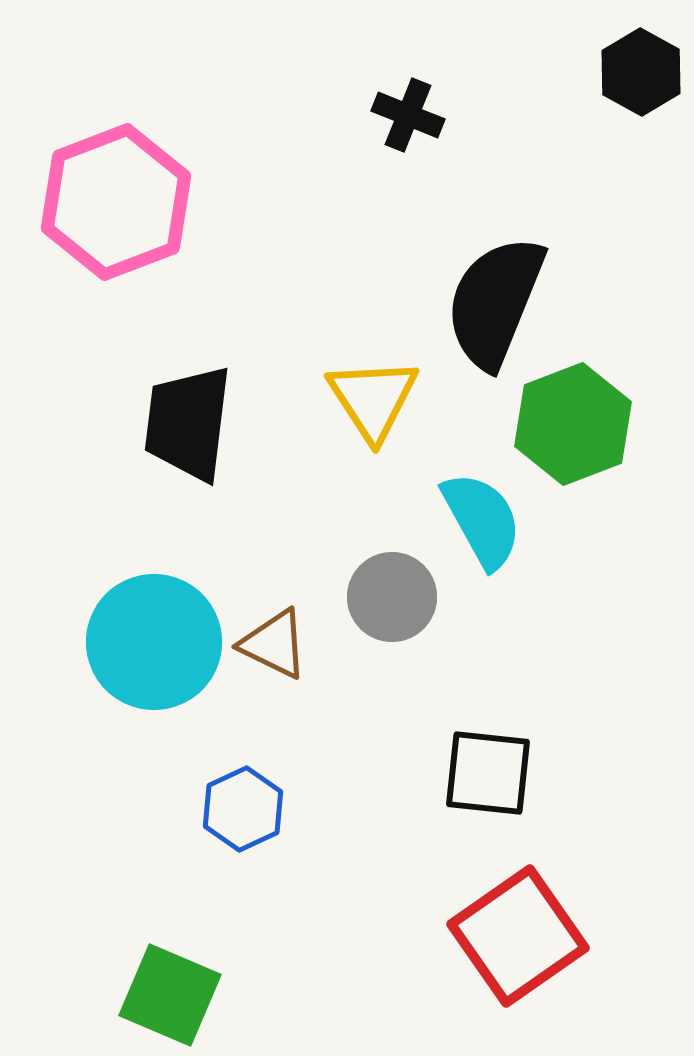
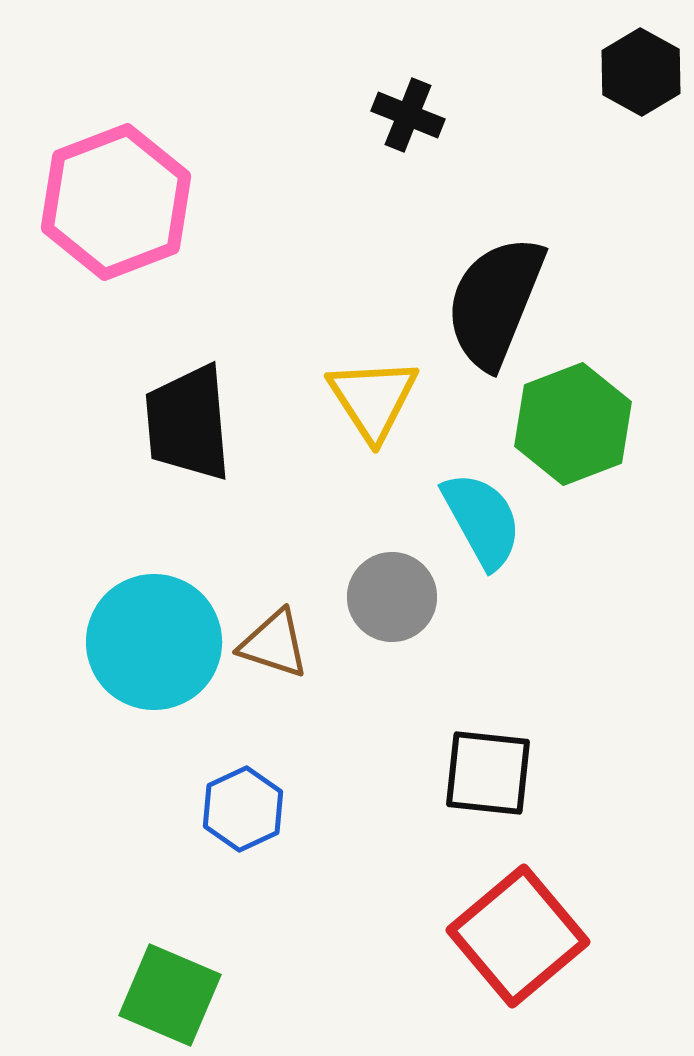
black trapezoid: rotated 12 degrees counterclockwise
brown triangle: rotated 8 degrees counterclockwise
red square: rotated 5 degrees counterclockwise
